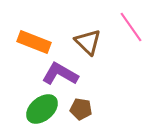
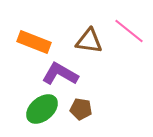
pink line: moved 2 px left, 4 px down; rotated 16 degrees counterclockwise
brown triangle: moved 1 px right, 1 px up; rotated 36 degrees counterclockwise
